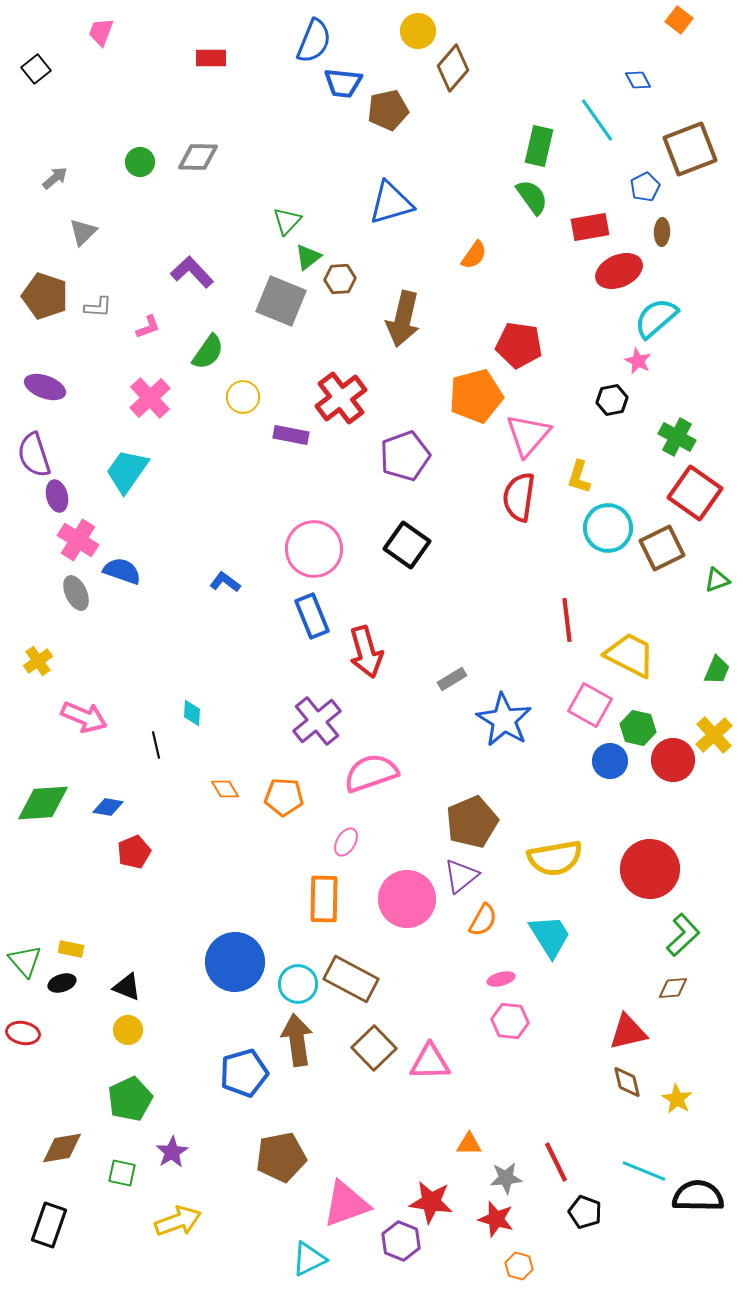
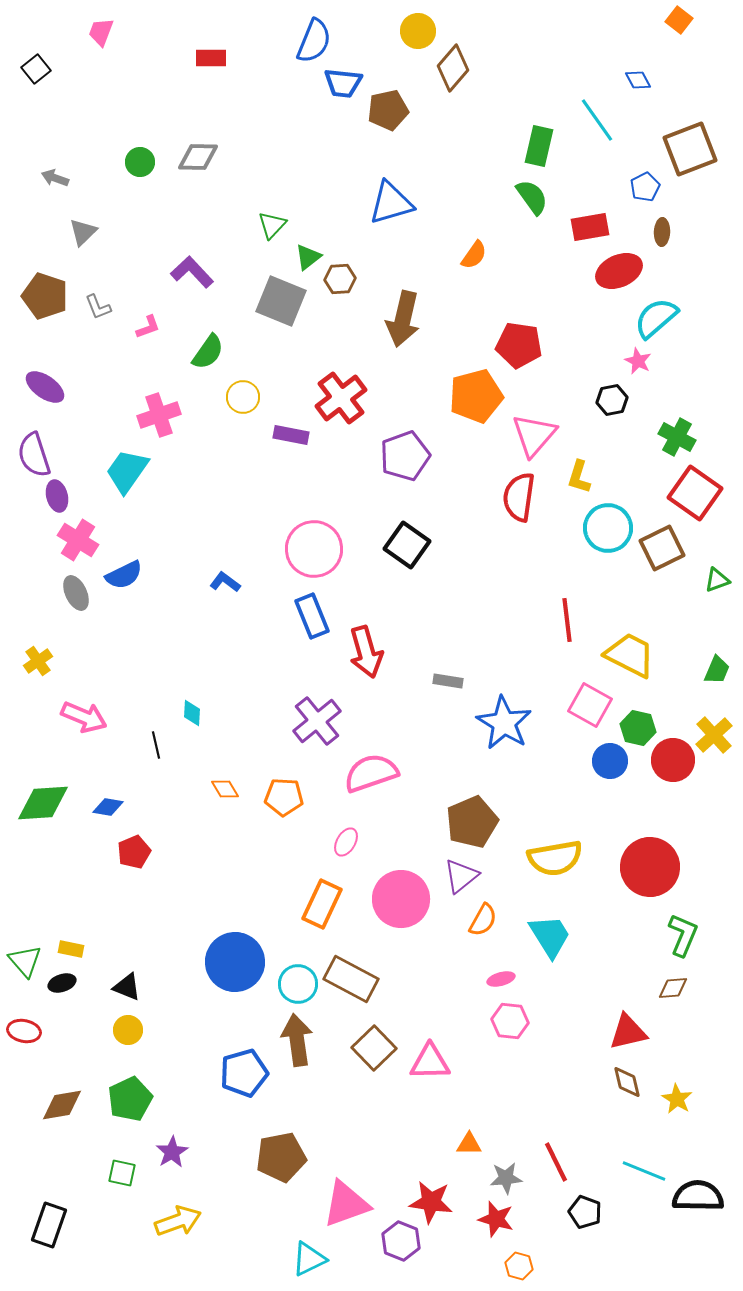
gray arrow at (55, 178): rotated 120 degrees counterclockwise
green triangle at (287, 221): moved 15 px left, 4 px down
gray L-shape at (98, 307): rotated 64 degrees clockwise
purple ellipse at (45, 387): rotated 15 degrees clockwise
pink cross at (150, 398): moved 9 px right, 17 px down; rotated 24 degrees clockwise
pink triangle at (528, 435): moved 6 px right
blue semicircle at (122, 571): moved 2 px right, 4 px down; rotated 135 degrees clockwise
gray rectangle at (452, 679): moved 4 px left, 2 px down; rotated 40 degrees clockwise
blue star at (504, 720): moved 3 px down
red circle at (650, 869): moved 2 px up
orange rectangle at (324, 899): moved 2 px left, 5 px down; rotated 24 degrees clockwise
pink circle at (407, 899): moved 6 px left
green L-shape at (683, 935): rotated 24 degrees counterclockwise
red ellipse at (23, 1033): moved 1 px right, 2 px up
brown diamond at (62, 1148): moved 43 px up
